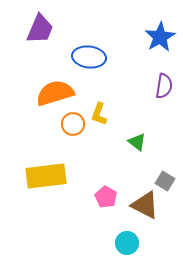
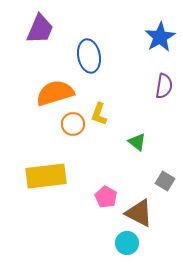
blue ellipse: moved 1 px up; rotated 72 degrees clockwise
brown triangle: moved 6 px left, 8 px down
